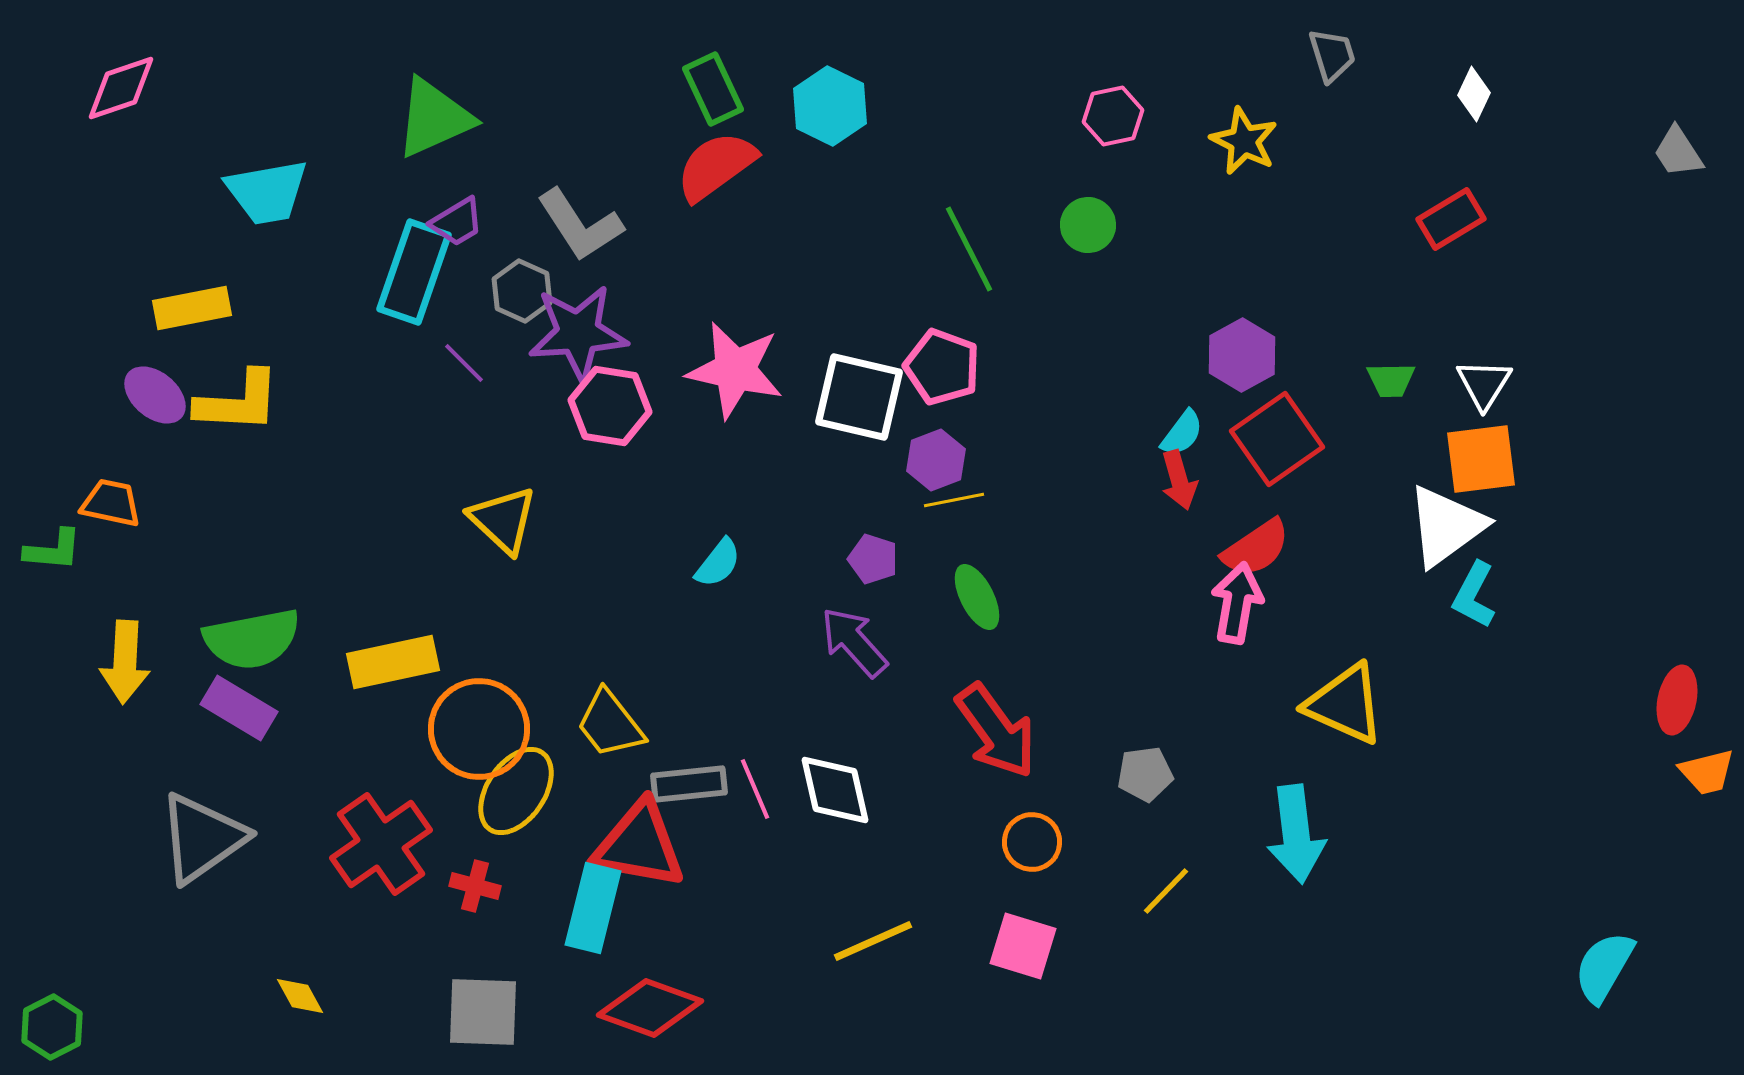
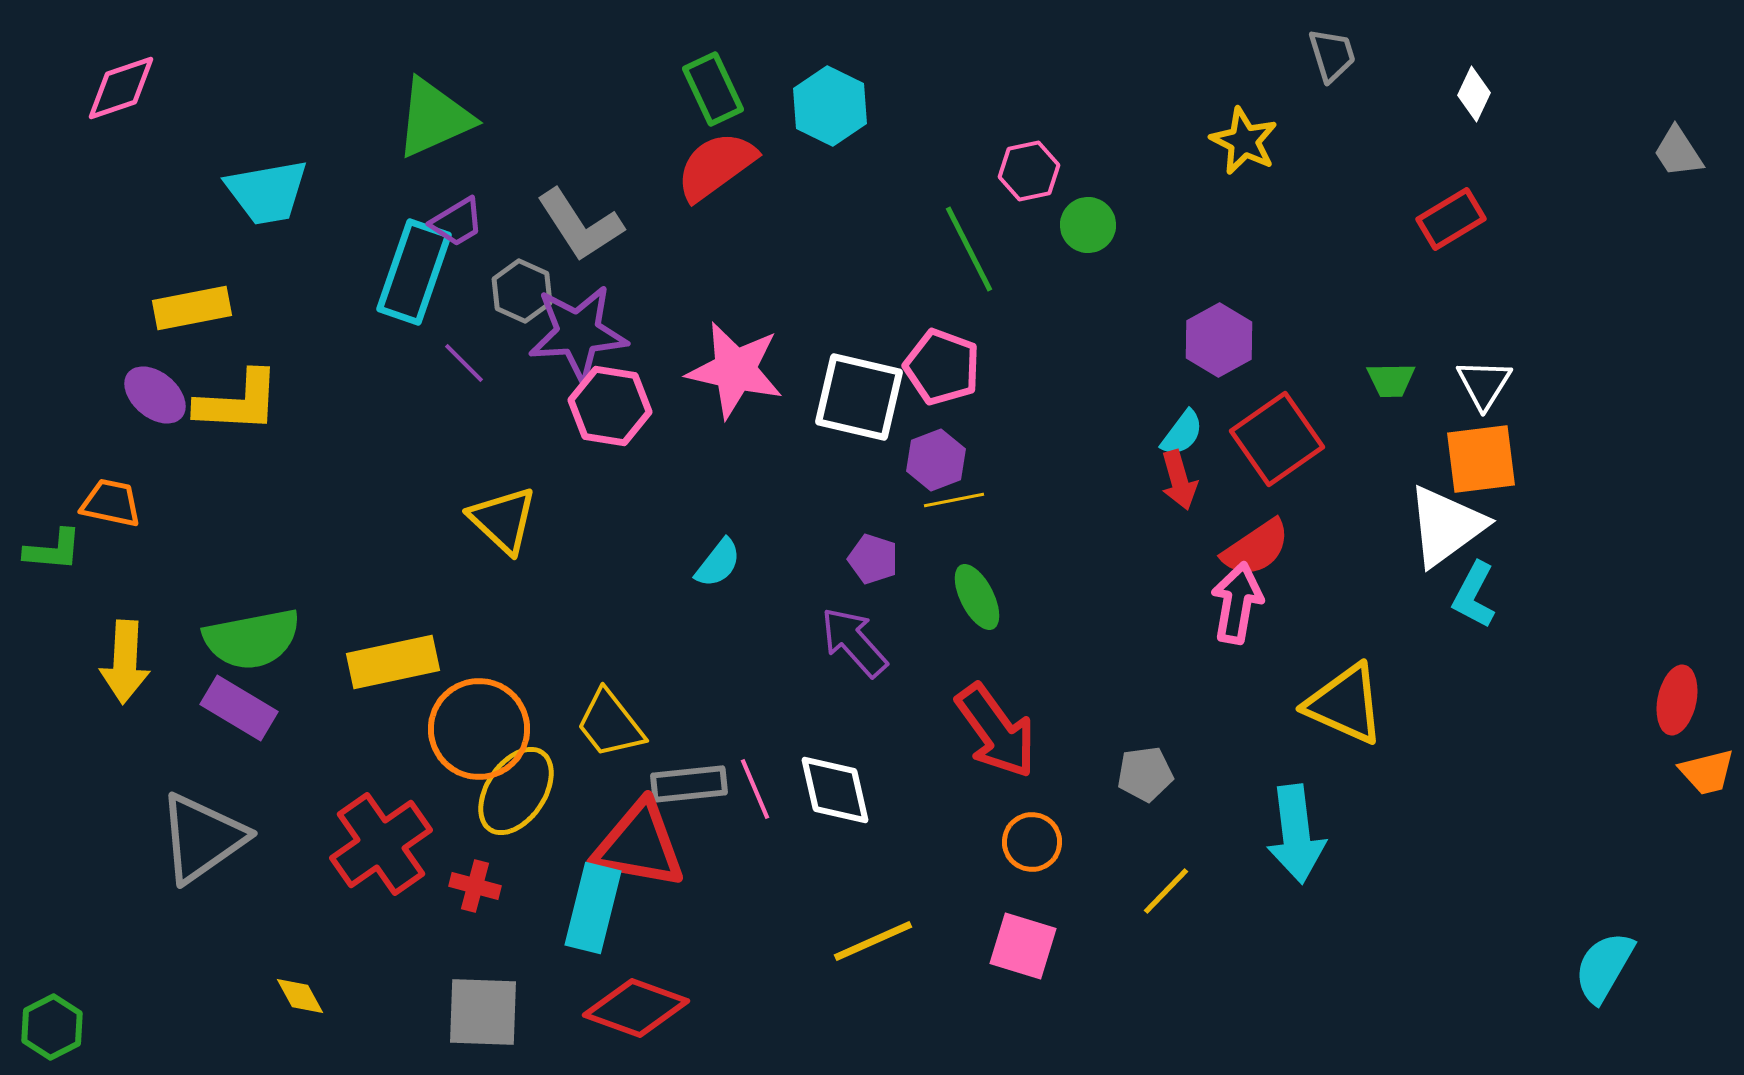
pink hexagon at (1113, 116): moved 84 px left, 55 px down
purple hexagon at (1242, 355): moved 23 px left, 15 px up
red diamond at (650, 1008): moved 14 px left
